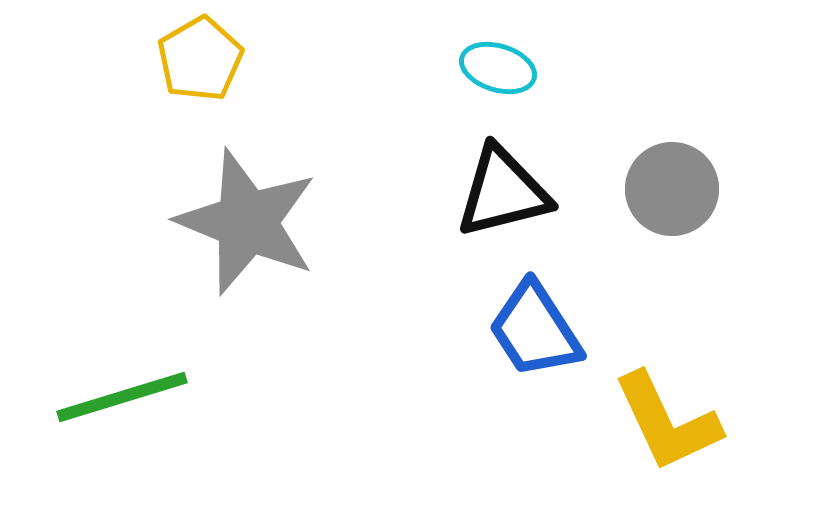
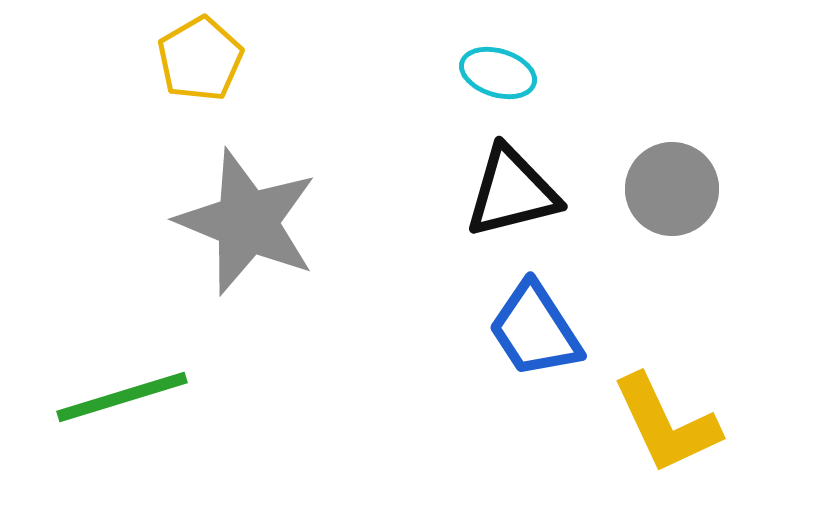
cyan ellipse: moved 5 px down
black triangle: moved 9 px right
yellow L-shape: moved 1 px left, 2 px down
